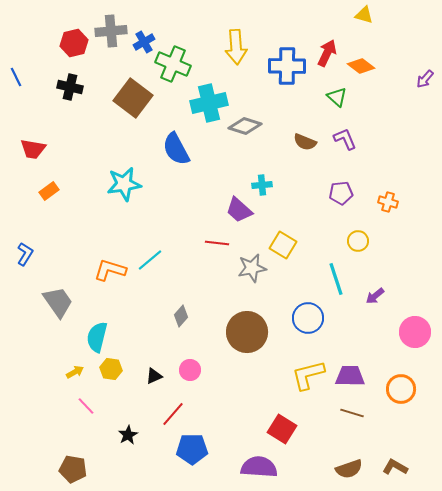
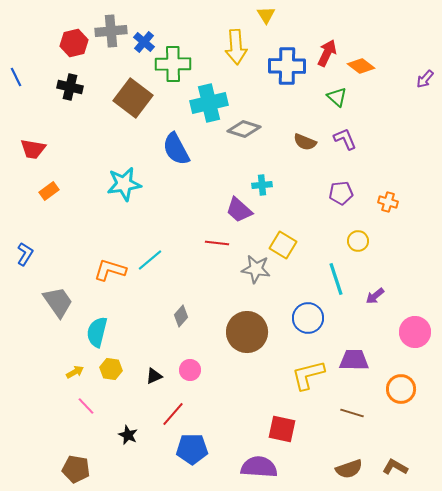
yellow triangle at (364, 15): moved 98 px left; rotated 42 degrees clockwise
blue cross at (144, 42): rotated 20 degrees counterclockwise
green cross at (173, 64): rotated 24 degrees counterclockwise
gray diamond at (245, 126): moved 1 px left, 3 px down
gray star at (252, 268): moved 4 px right, 1 px down; rotated 20 degrees clockwise
cyan semicircle at (97, 337): moved 5 px up
purple trapezoid at (350, 376): moved 4 px right, 16 px up
red square at (282, 429): rotated 20 degrees counterclockwise
black star at (128, 435): rotated 18 degrees counterclockwise
brown pentagon at (73, 469): moved 3 px right
